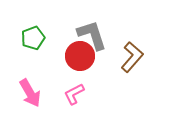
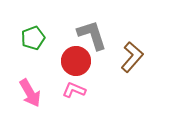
red circle: moved 4 px left, 5 px down
pink L-shape: moved 4 px up; rotated 50 degrees clockwise
